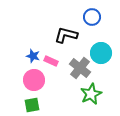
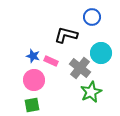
green star: moved 2 px up
